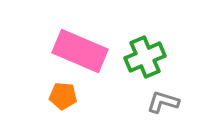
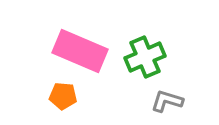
gray L-shape: moved 4 px right, 1 px up
